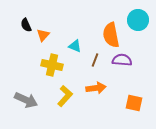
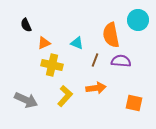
orange triangle: moved 1 px right, 8 px down; rotated 24 degrees clockwise
cyan triangle: moved 2 px right, 3 px up
purple semicircle: moved 1 px left, 1 px down
